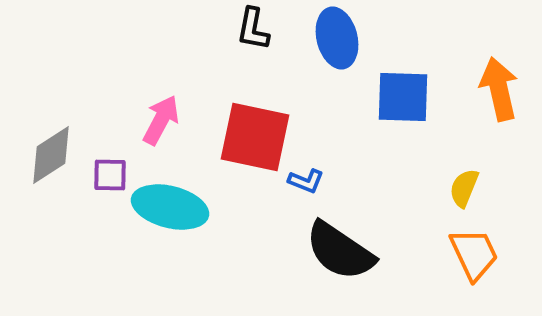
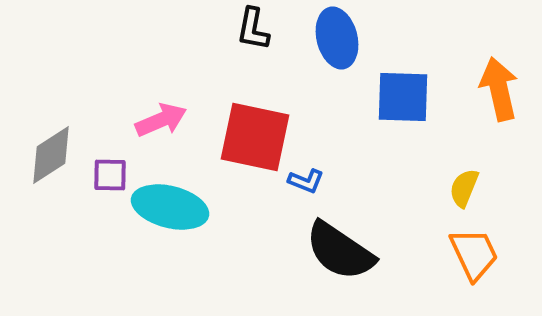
pink arrow: rotated 39 degrees clockwise
